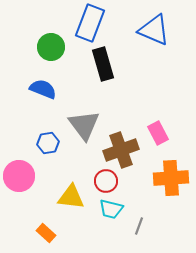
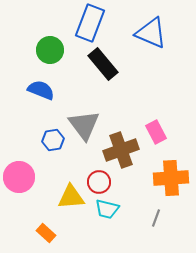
blue triangle: moved 3 px left, 3 px down
green circle: moved 1 px left, 3 px down
black rectangle: rotated 24 degrees counterclockwise
blue semicircle: moved 2 px left, 1 px down
pink rectangle: moved 2 px left, 1 px up
blue hexagon: moved 5 px right, 3 px up
pink circle: moved 1 px down
red circle: moved 7 px left, 1 px down
yellow triangle: rotated 12 degrees counterclockwise
cyan trapezoid: moved 4 px left
gray line: moved 17 px right, 8 px up
